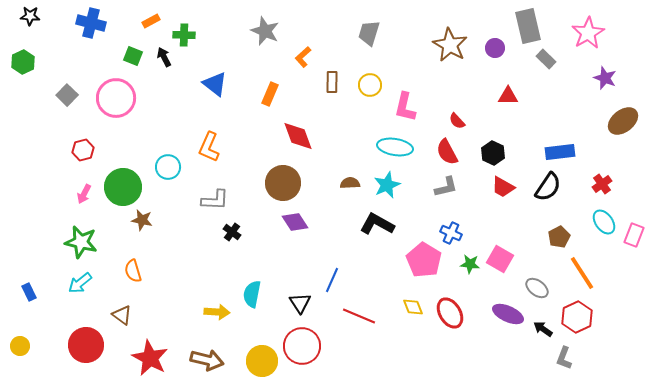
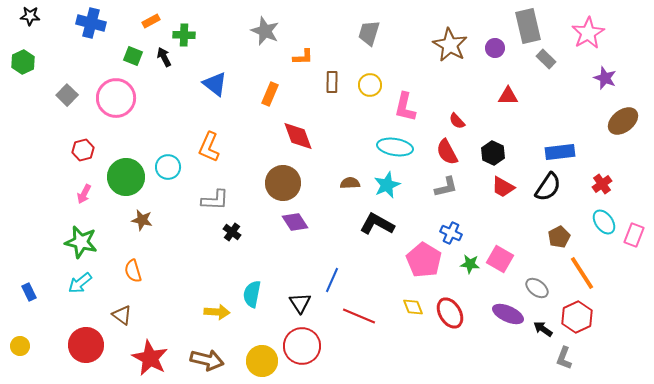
orange L-shape at (303, 57): rotated 140 degrees counterclockwise
green circle at (123, 187): moved 3 px right, 10 px up
